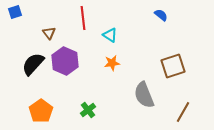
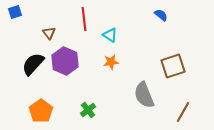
red line: moved 1 px right, 1 px down
orange star: moved 1 px left, 1 px up
